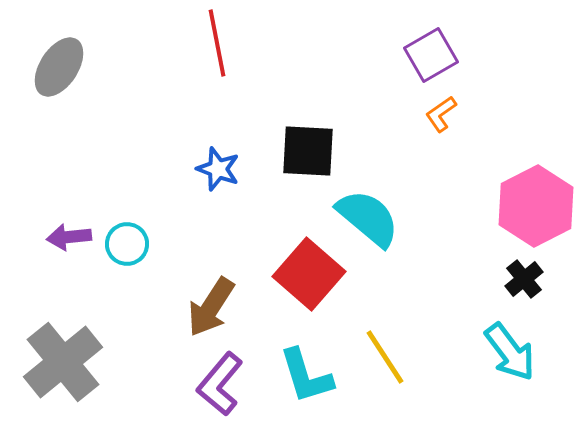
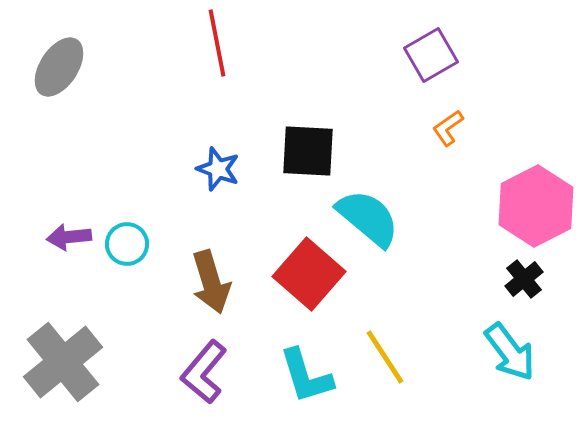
orange L-shape: moved 7 px right, 14 px down
brown arrow: moved 25 px up; rotated 50 degrees counterclockwise
purple L-shape: moved 16 px left, 12 px up
